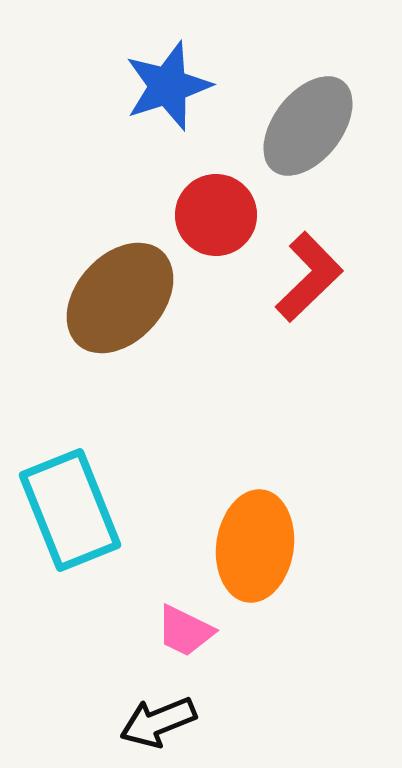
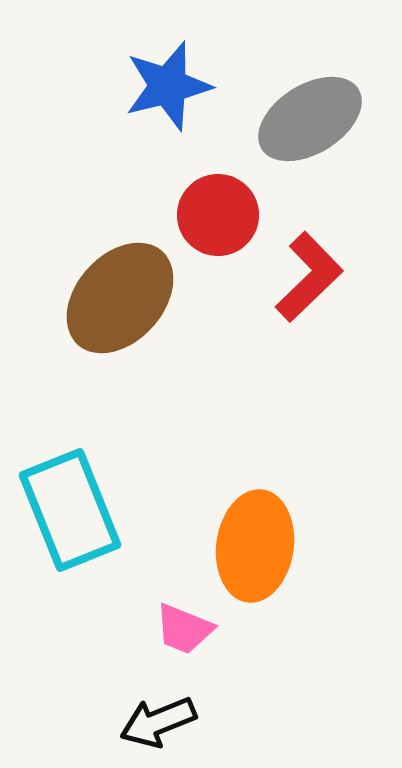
blue star: rotated 4 degrees clockwise
gray ellipse: moved 2 px right, 7 px up; rotated 20 degrees clockwise
red circle: moved 2 px right
pink trapezoid: moved 1 px left, 2 px up; rotated 4 degrees counterclockwise
